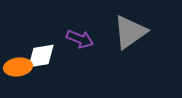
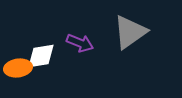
purple arrow: moved 4 px down
orange ellipse: moved 1 px down
